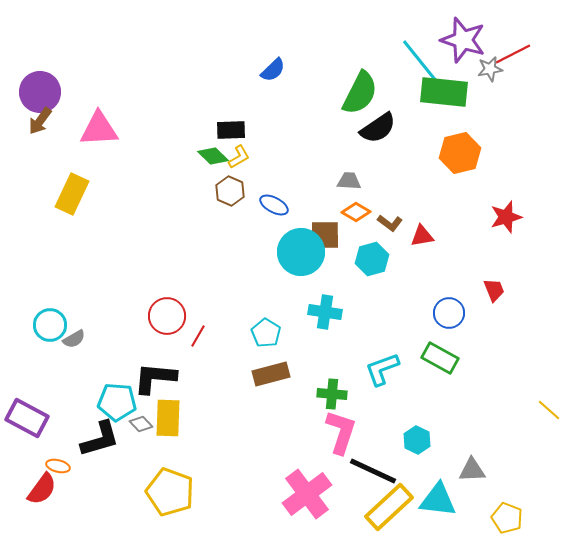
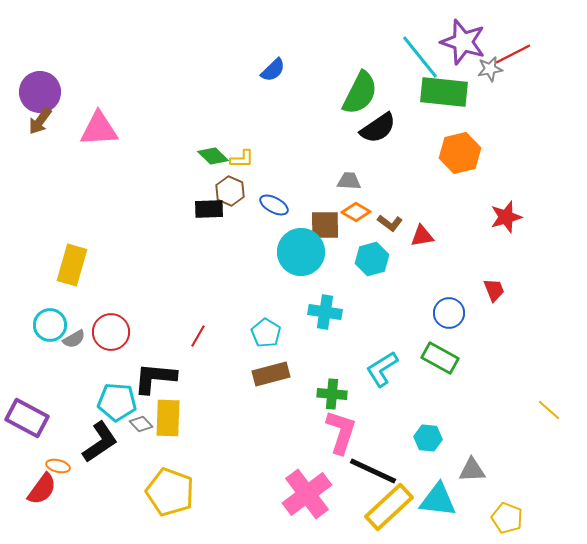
purple star at (463, 40): moved 2 px down
cyan line at (420, 61): moved 4 px up
black rectangle at (231, 130): moved 22 px left, 79 px down
yellow L-shape at (239, 157): moved 3 px right, 2 px down; rotated 30 degrees clockwise
yellow rectangle at (72, 194): moved 71 px down; rotated 9 degrees counterclockwise
brown square at (325, 235): moved 10 px up
red circle at (167, 316): moved 56 px left, 16 px down
cyan L-shape at (382, 369): rotated 12 degrees counterclockwise
black L-shape at (100, 439): moved 3 px down; rotated 18 degrees counterclockwise
cyan hexagon at (417, 440): moved 11 px right, 2 px up; rotated 20 degrees counterclockwise
